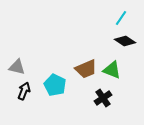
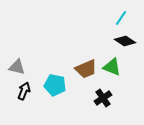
green triangle: moved 3 px up
cyan pentagon: rotated 15 degrees counterclockwise
